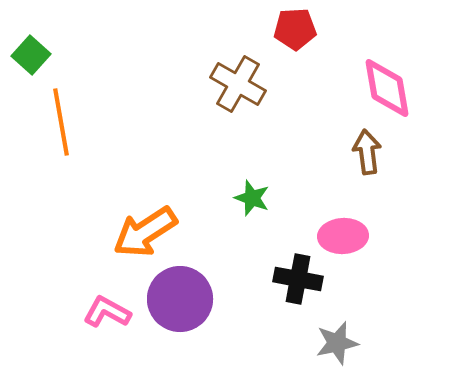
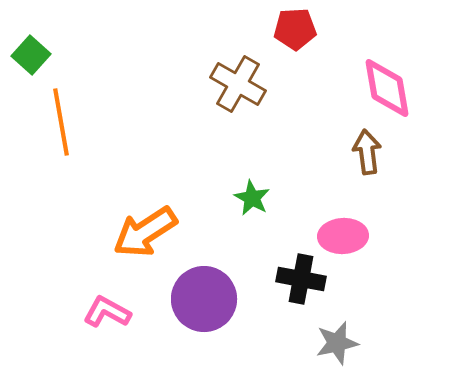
green star: rotated 9 degrees clockwise
black cross: moved 3 px right
purple circle: moved 24 px right
